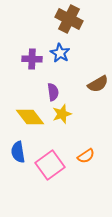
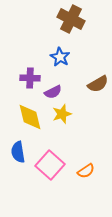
brown cross: moved 2 px right
blue star: moved 4 px down
purple cross: moved 2 px left, 19 px down
purple semicircle: rotated 72 degrees clockwise
yellow diamond: rotated 24 degrees clockwise
orange semicircle: moved 15 px down
pink square: rotated 12 degrees counterclockwise
